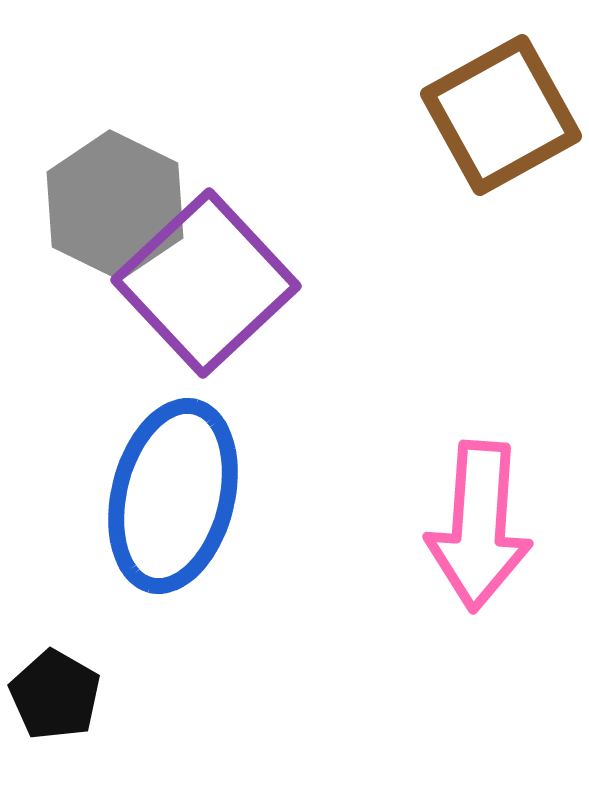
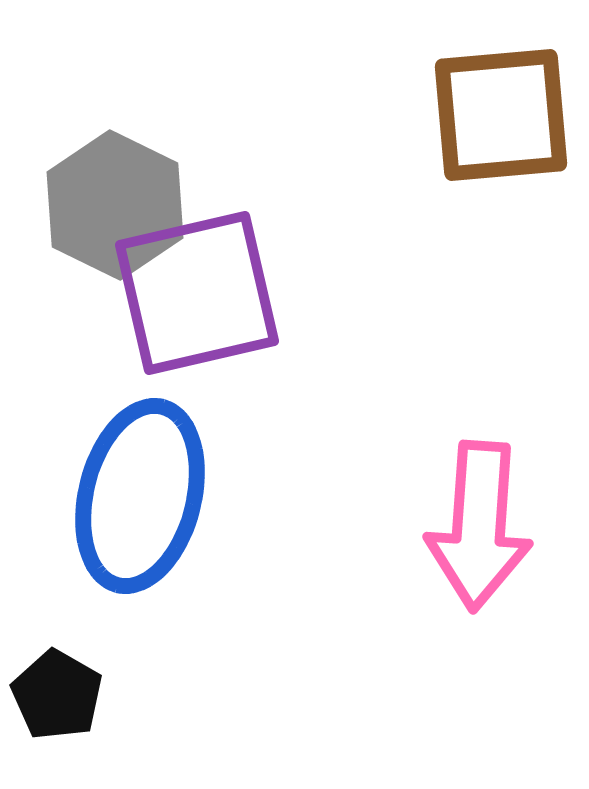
brown square: rotated 24 degrees clockwise
purple square: moved 9 px left, 10 px down; rotated 30 degrees clockwise
blue ellipse: moved 33 px left
black pentagon: moved 2 px right
